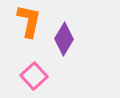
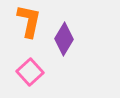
pink square: moved 4 px left, 4 px up
